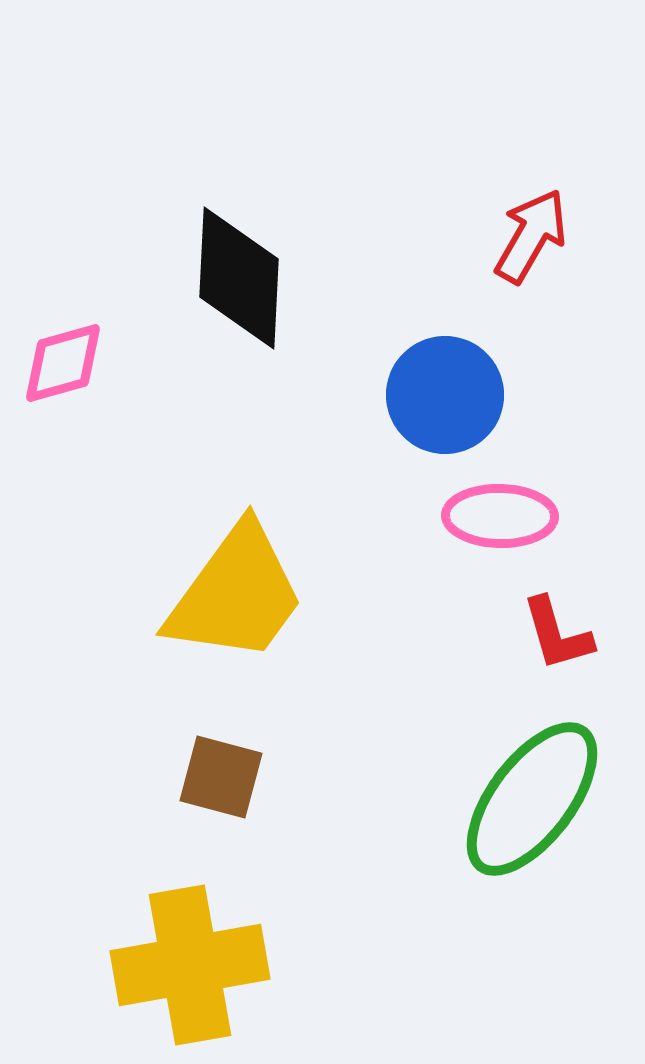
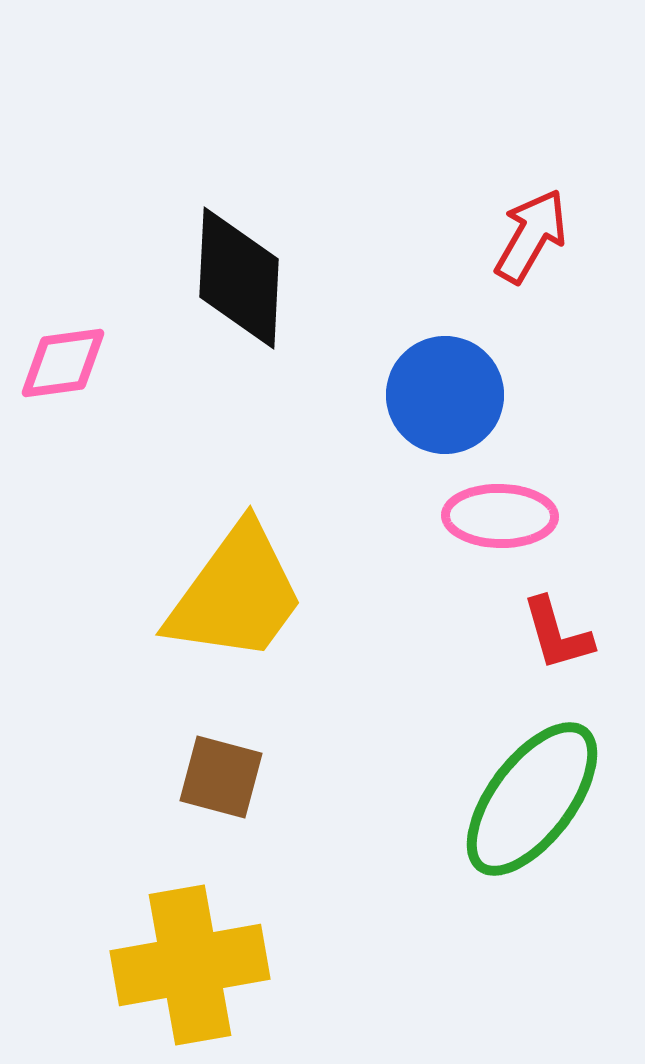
pink diamond: rotated 8 degrees clockwise
